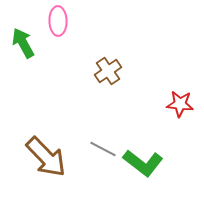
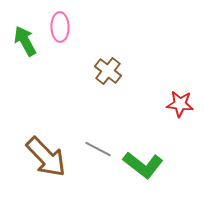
pink ellipse: moved 2 px right, 6 px down
green arrow: moved 2 px right, 2 px up
brown cross: rotated 16 degrees counterclockwise
gray line: moved 5 px left
green L-shape: moved 2 px down
